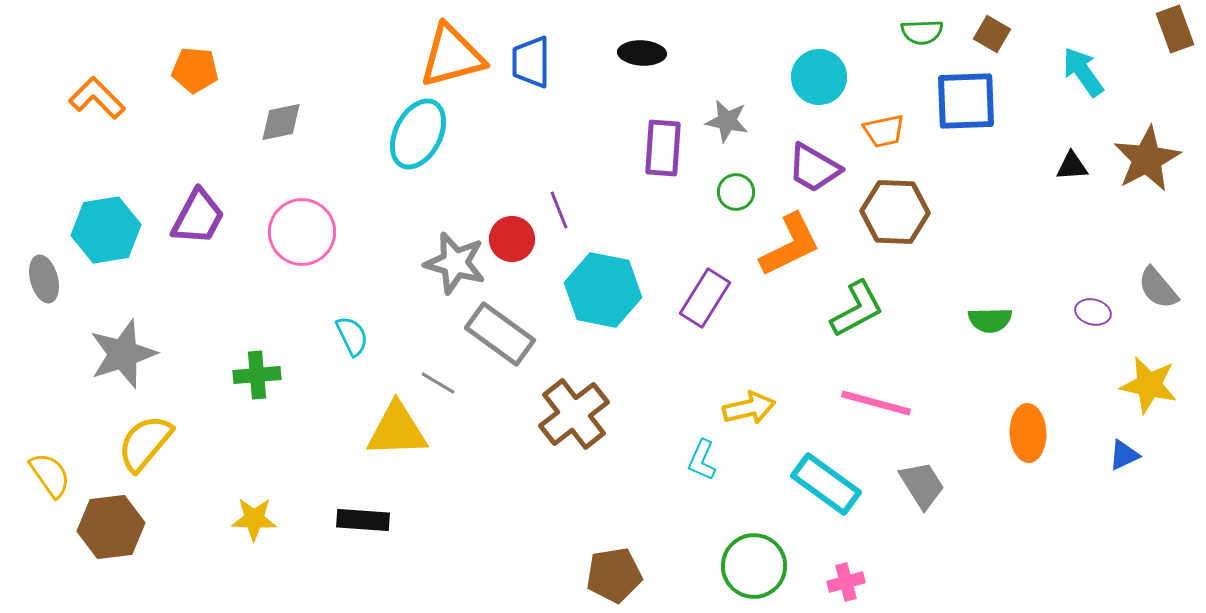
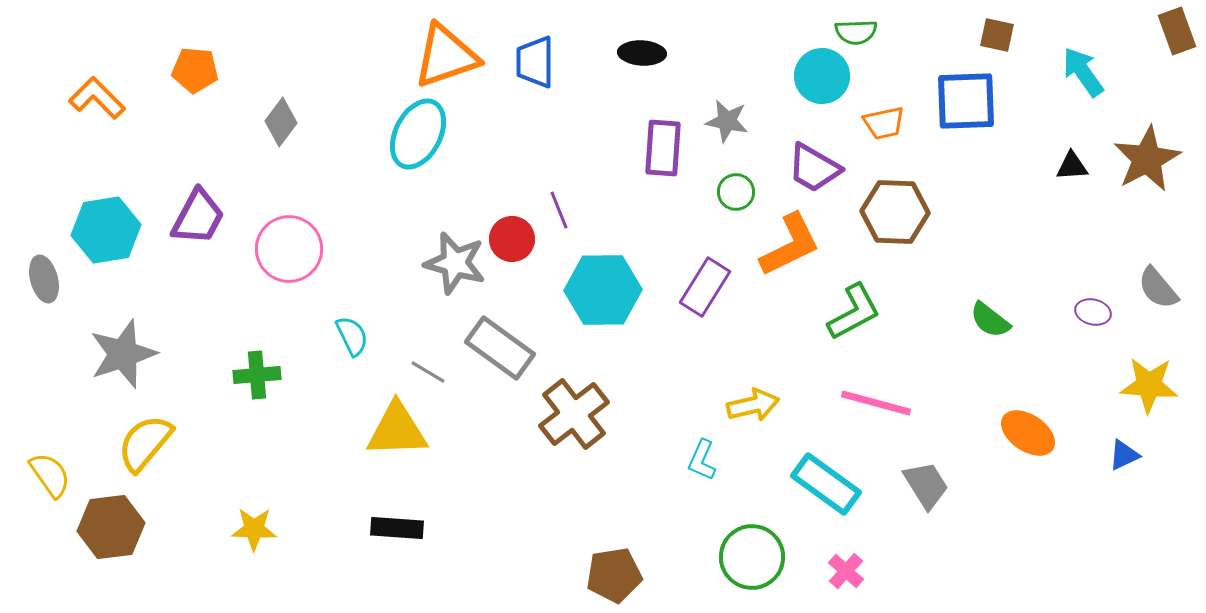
brown rectangle at (1175, 29): moved 2 px right, 2 px down
green semicircle at (922, 32): moved 66 px left
brown square at (992, 34): moved 5 px right, 1 px down; rotated 18 degrees counterclockwise
orange triangle at (452, 56): moved 6 px left; rotated 4 degrees counterclockwise
blue trapezoid at (531, 62): moved 4 px right
cyan circle at (819, 77): moved 3 px right, 1 px up
gray diamond at (281, 122): rotated 42 degrees counterclockwise
orange trapezoid at (884, 131): moved 8 px up
pink circle at (302, 232): moved 13 px left, 17 px down
cyan hexagon at (603, 290): rotated 12 degrees counterclockwise
purple rectangle at (705, 298): moved 11 px up
green L-shape at (857, 309): moved 3 px left, 3 px down
green semicircle at (990, 320): rotated 39 degrees clockwise
gray rectangle at (500, 334): moved 14 px down
gray line at (438, 383): moved 10 px left, 11 px up
yellow star at (1149, 385): rotated 8 degrees counterclockwise
yellow arrow at (749, 408): moved 4 px right, 3 px up
orange ellipse at (1028, 433): rotated 54 degrees counterclockwise
gray trapezoid at (922, 485): moved 4 px right
yellow star at (254, 519): moved 10 px down
black rectangle at (363, 520): moved 34 px right, 8 px down
green circle at (754, 566): moved 2 px left, 9 px up
pink cross at (846, 582): moved 11 px up; rotated 33 degrees counterclockwise
